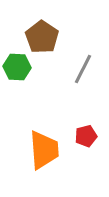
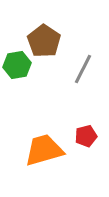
brown pentagon: moved 2 px right, 4 px down
green hexagon: moved 2 px up; rotated 12 degrees counterclockwise
orange trapezoid: rotated 102 degrees counterclockwise
